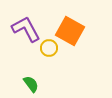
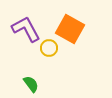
orange square: moved 2 px up
